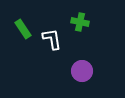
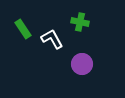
white L-shape: rotated 20 degrees counterclockwise
purple circle: moved 7 px up
